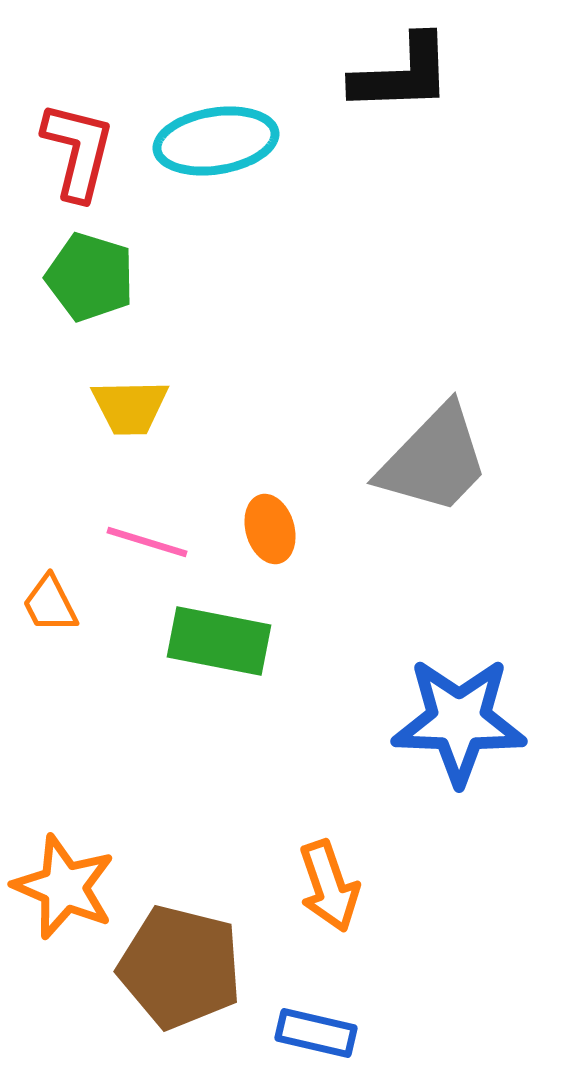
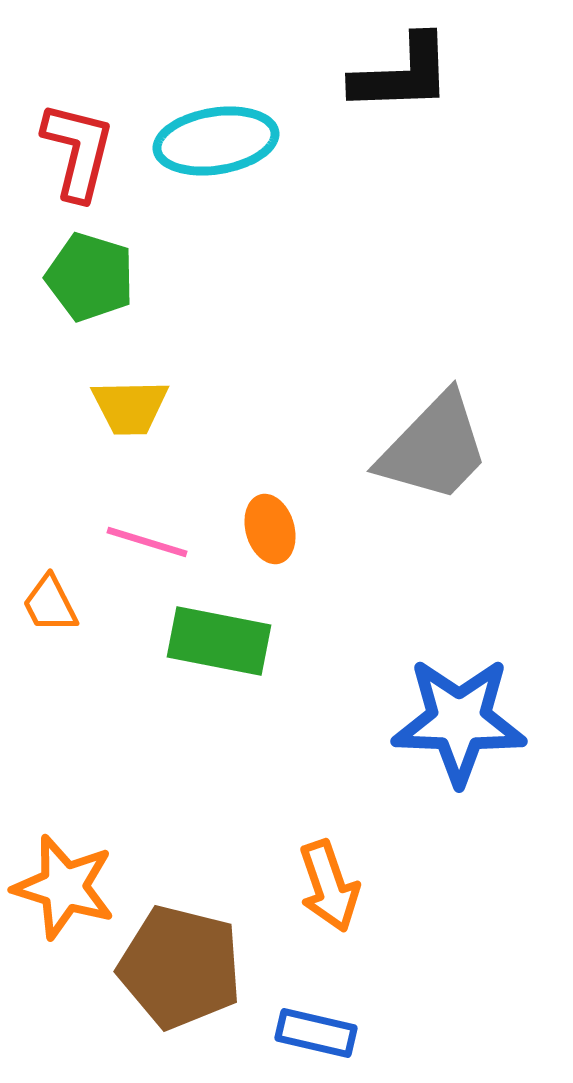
gray trapezoid: moved 12 px up
orange star: rotated 6 degrees counterclockwise
